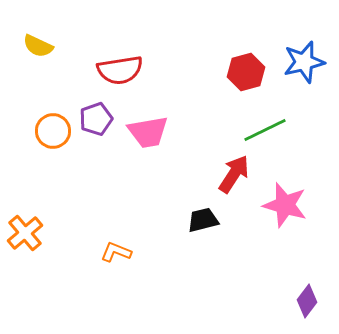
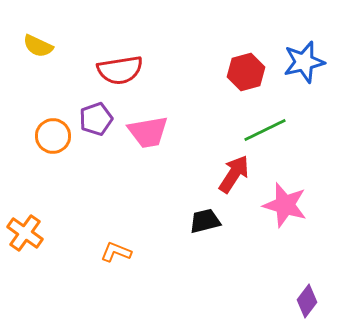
orange circle: moved 5 px down
black trapezoid: moved 2 px right, 1 px down
orange cross: rotated 15 degrees counterclockwise
